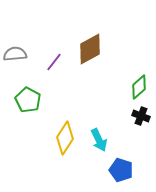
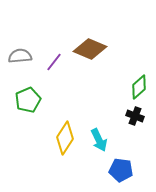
brown diamond: rotated 52 degrees clockwise
gray semicircle: moved 5 px right, 2 px down
green pentagon: rotated 20 degrees clockwise
black cross: moved 6 px left
blue pentagon: rotated 10 degrees counterclockwise
